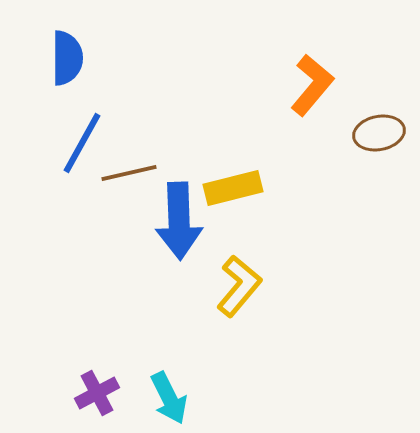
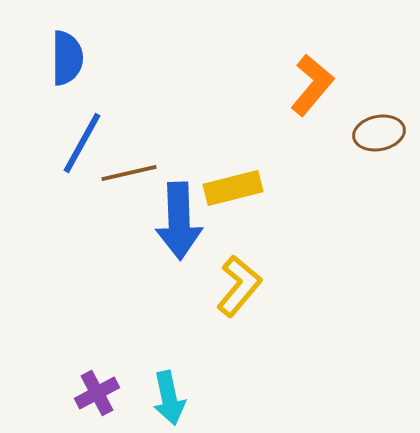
cyan arrow: rotated 14 degrees clockwise
